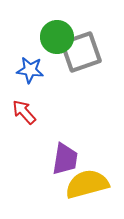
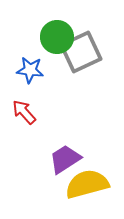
gray square: rotated 6 degrees counterclockwise
purple trapezoid: rotated 132 degrees counterclockwise
